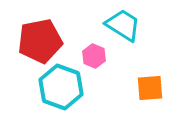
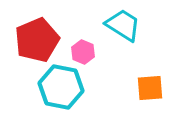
red pentagon: moved 3 px left, 1 px up; rotated 12 degrees counterclockwise
pink hexagon: moved 11 px left, 4 px up
cyan hexagon: rotated 9 degrees counterclockwise
